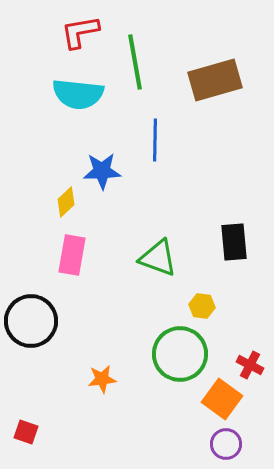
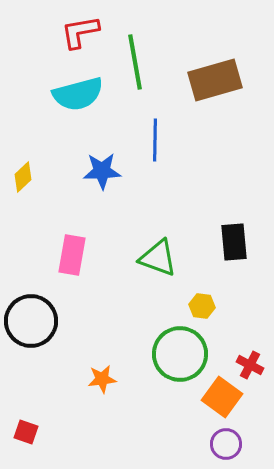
cyan semicircle: rotated 21 degrees counterclockwise
yellow diamond: moved 43 px left, 25 px up
orange square: moved 2 px up
